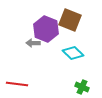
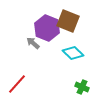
brown square: moved 2 px left, 1 px down
purple hexagon: moved 1 px right, 1 px up
gray arrow: rotated 40 degrees clockwise
red line: rotated 55 degrees counterclockwise
